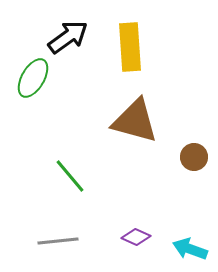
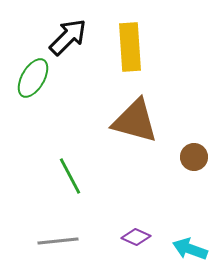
black arrow: rotated 9 degrees counterclockwise
green line: rotated 12 degrees clockwise
